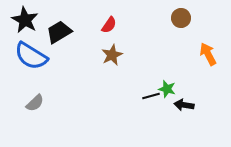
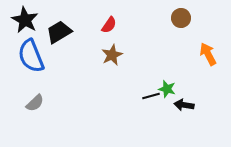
blue semicircle: rotated 36 degrees clockwise
